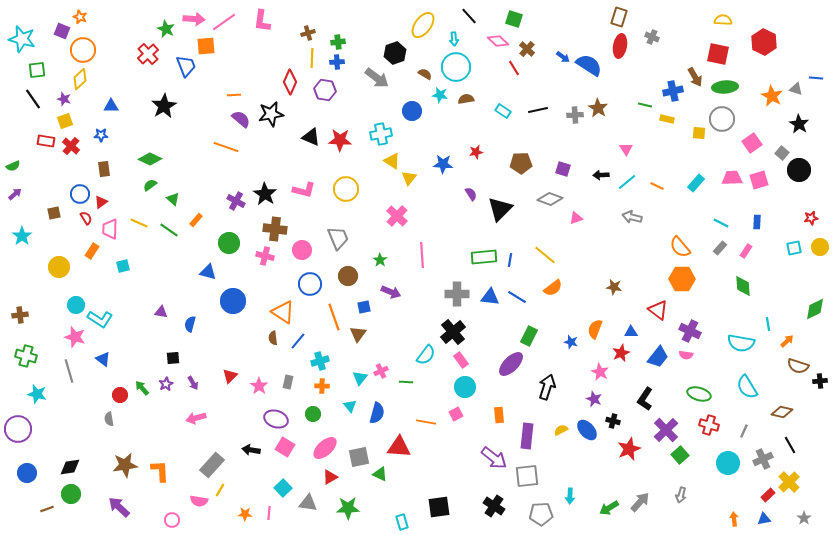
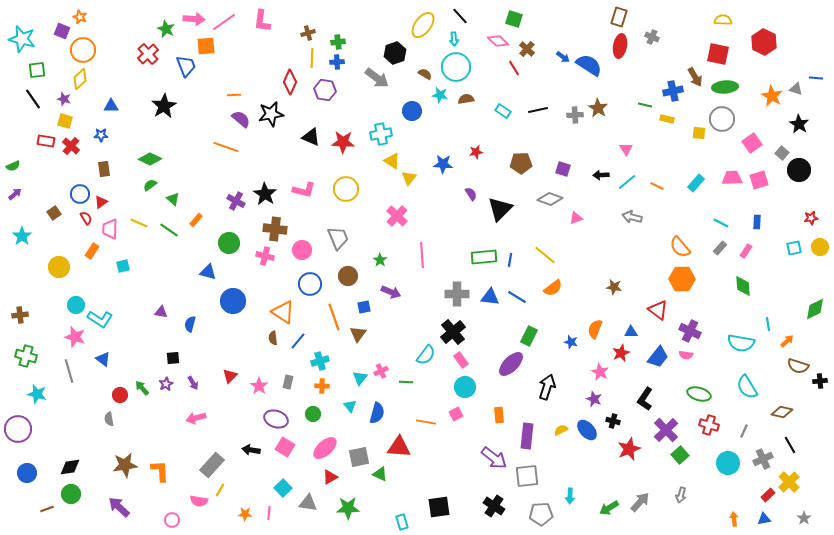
black line at (469, 16): moved 9 px left
yellow square at (65, 121): rotated 35 degrees clockwise
red star at (340, 140): moved 3 px right, 2 px down
brown square at (54, 213): rotated 24 degrees counterclockwise
